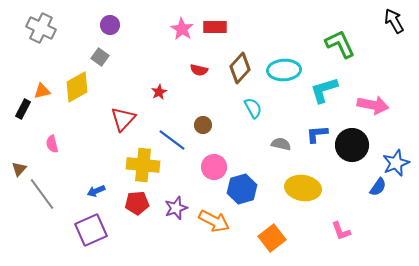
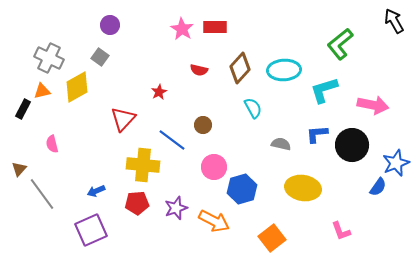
gray cross: moved 8 px right, 30 px down
green L-shape: rotated 104 degrees counterclockwise
